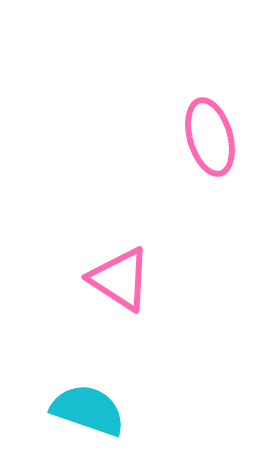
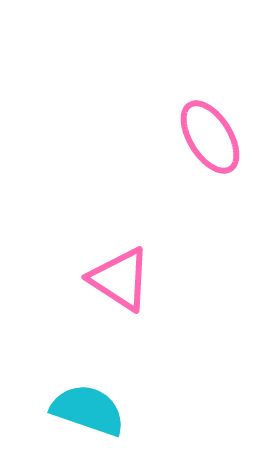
pink ellipse: rotated 16 degrees counterclockwise
